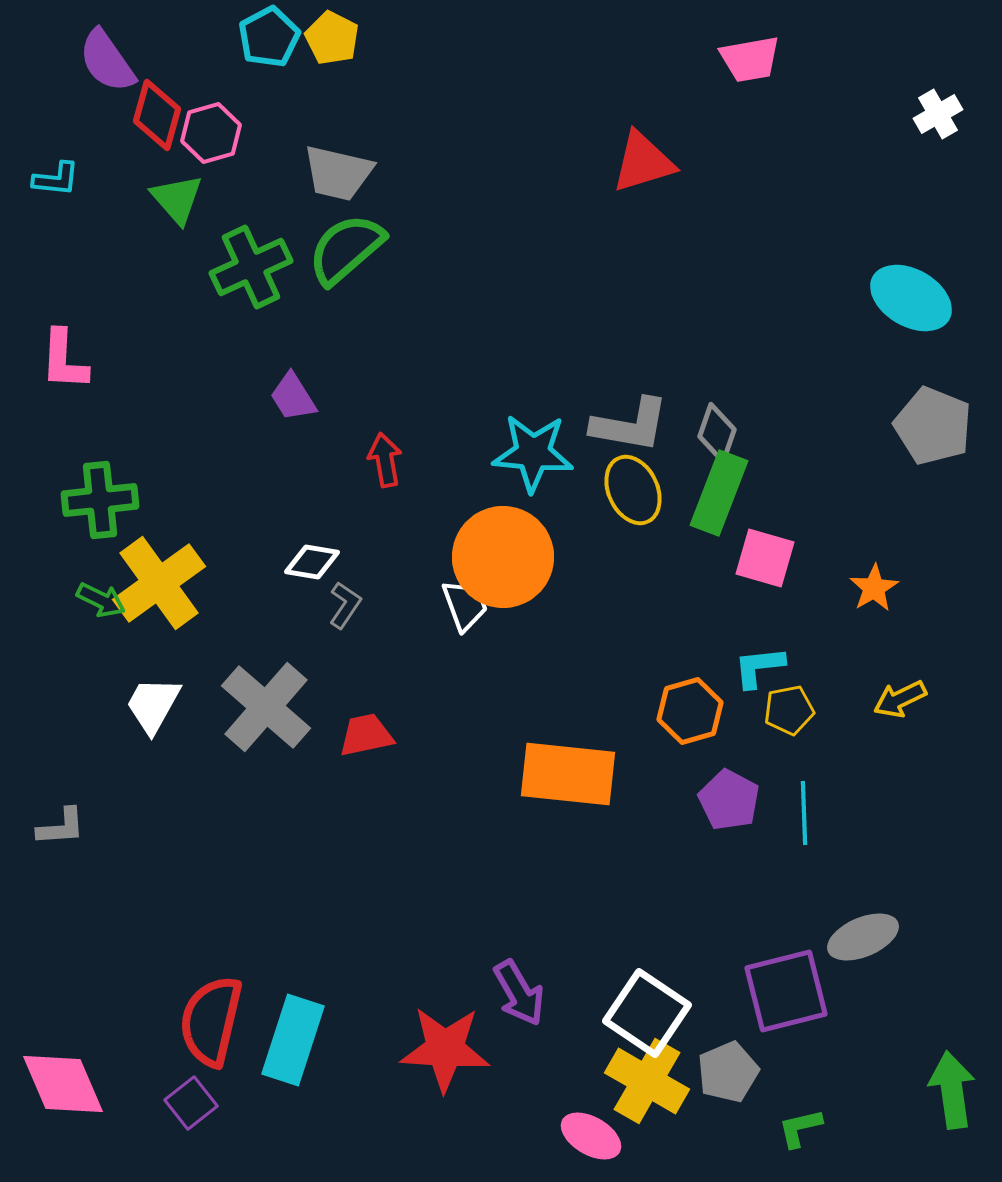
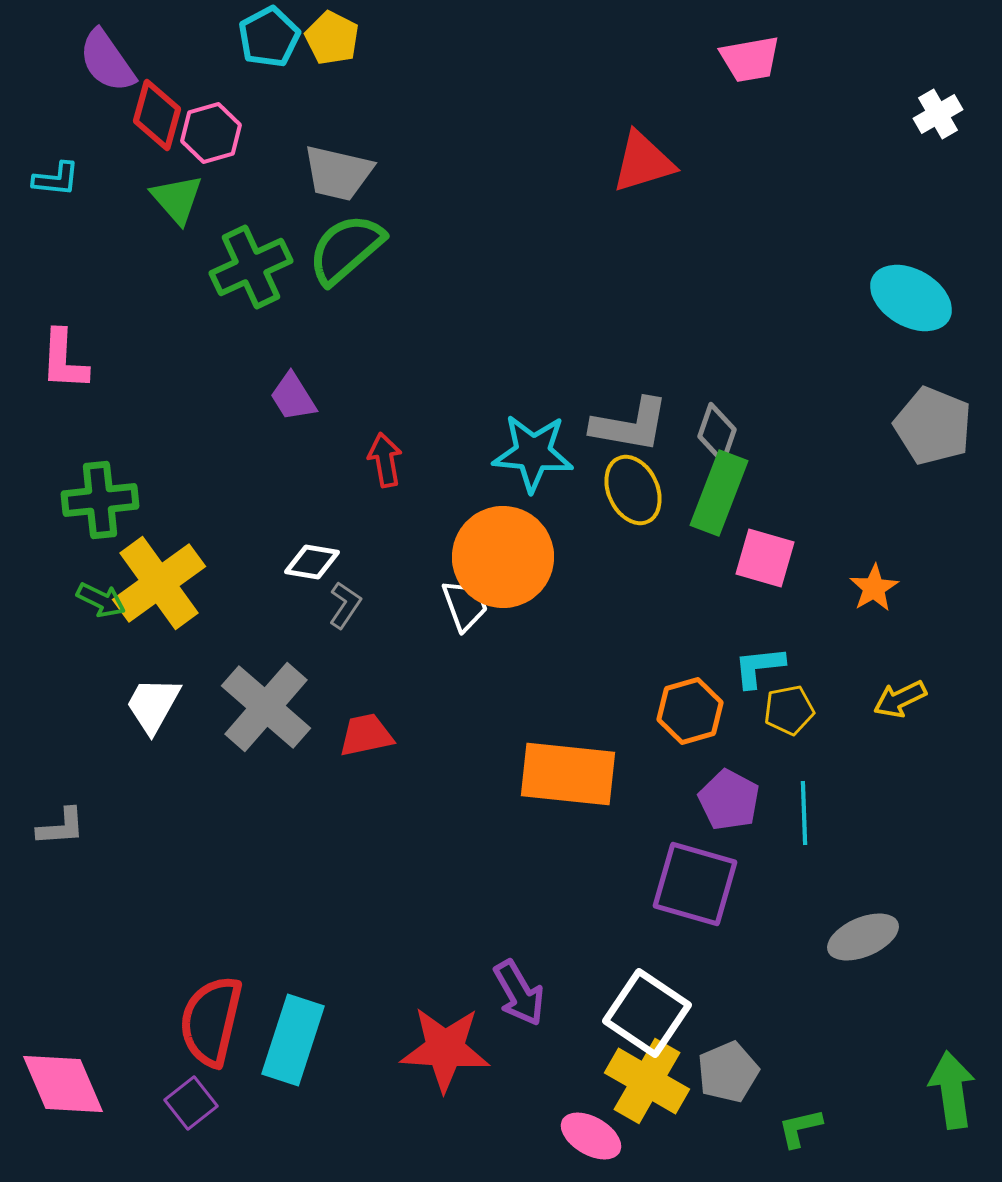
purple square at (786, 991): moved 91 px left, 107 px up; rotated 30 degrees clockwise
